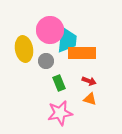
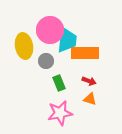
yellow ellipse: moved 3 px up
orange rectangle: moved 3 px right
